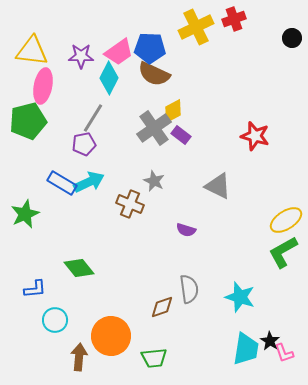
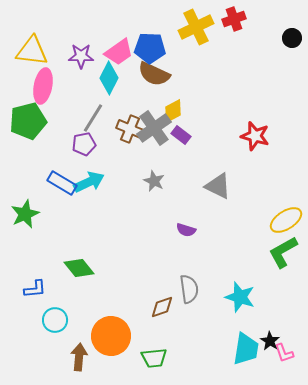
brown cross: moved 75 px up
